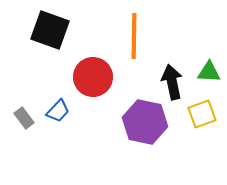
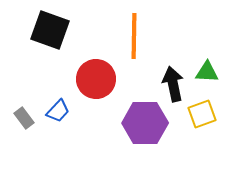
green triangle: moved 2 px left
red circle: moved 3 px right, 2 px down
black arrow: moved 1 px right, 2 px down
purple hexagon: moved 1 px down; rotated 12 degrees counterclockwise
